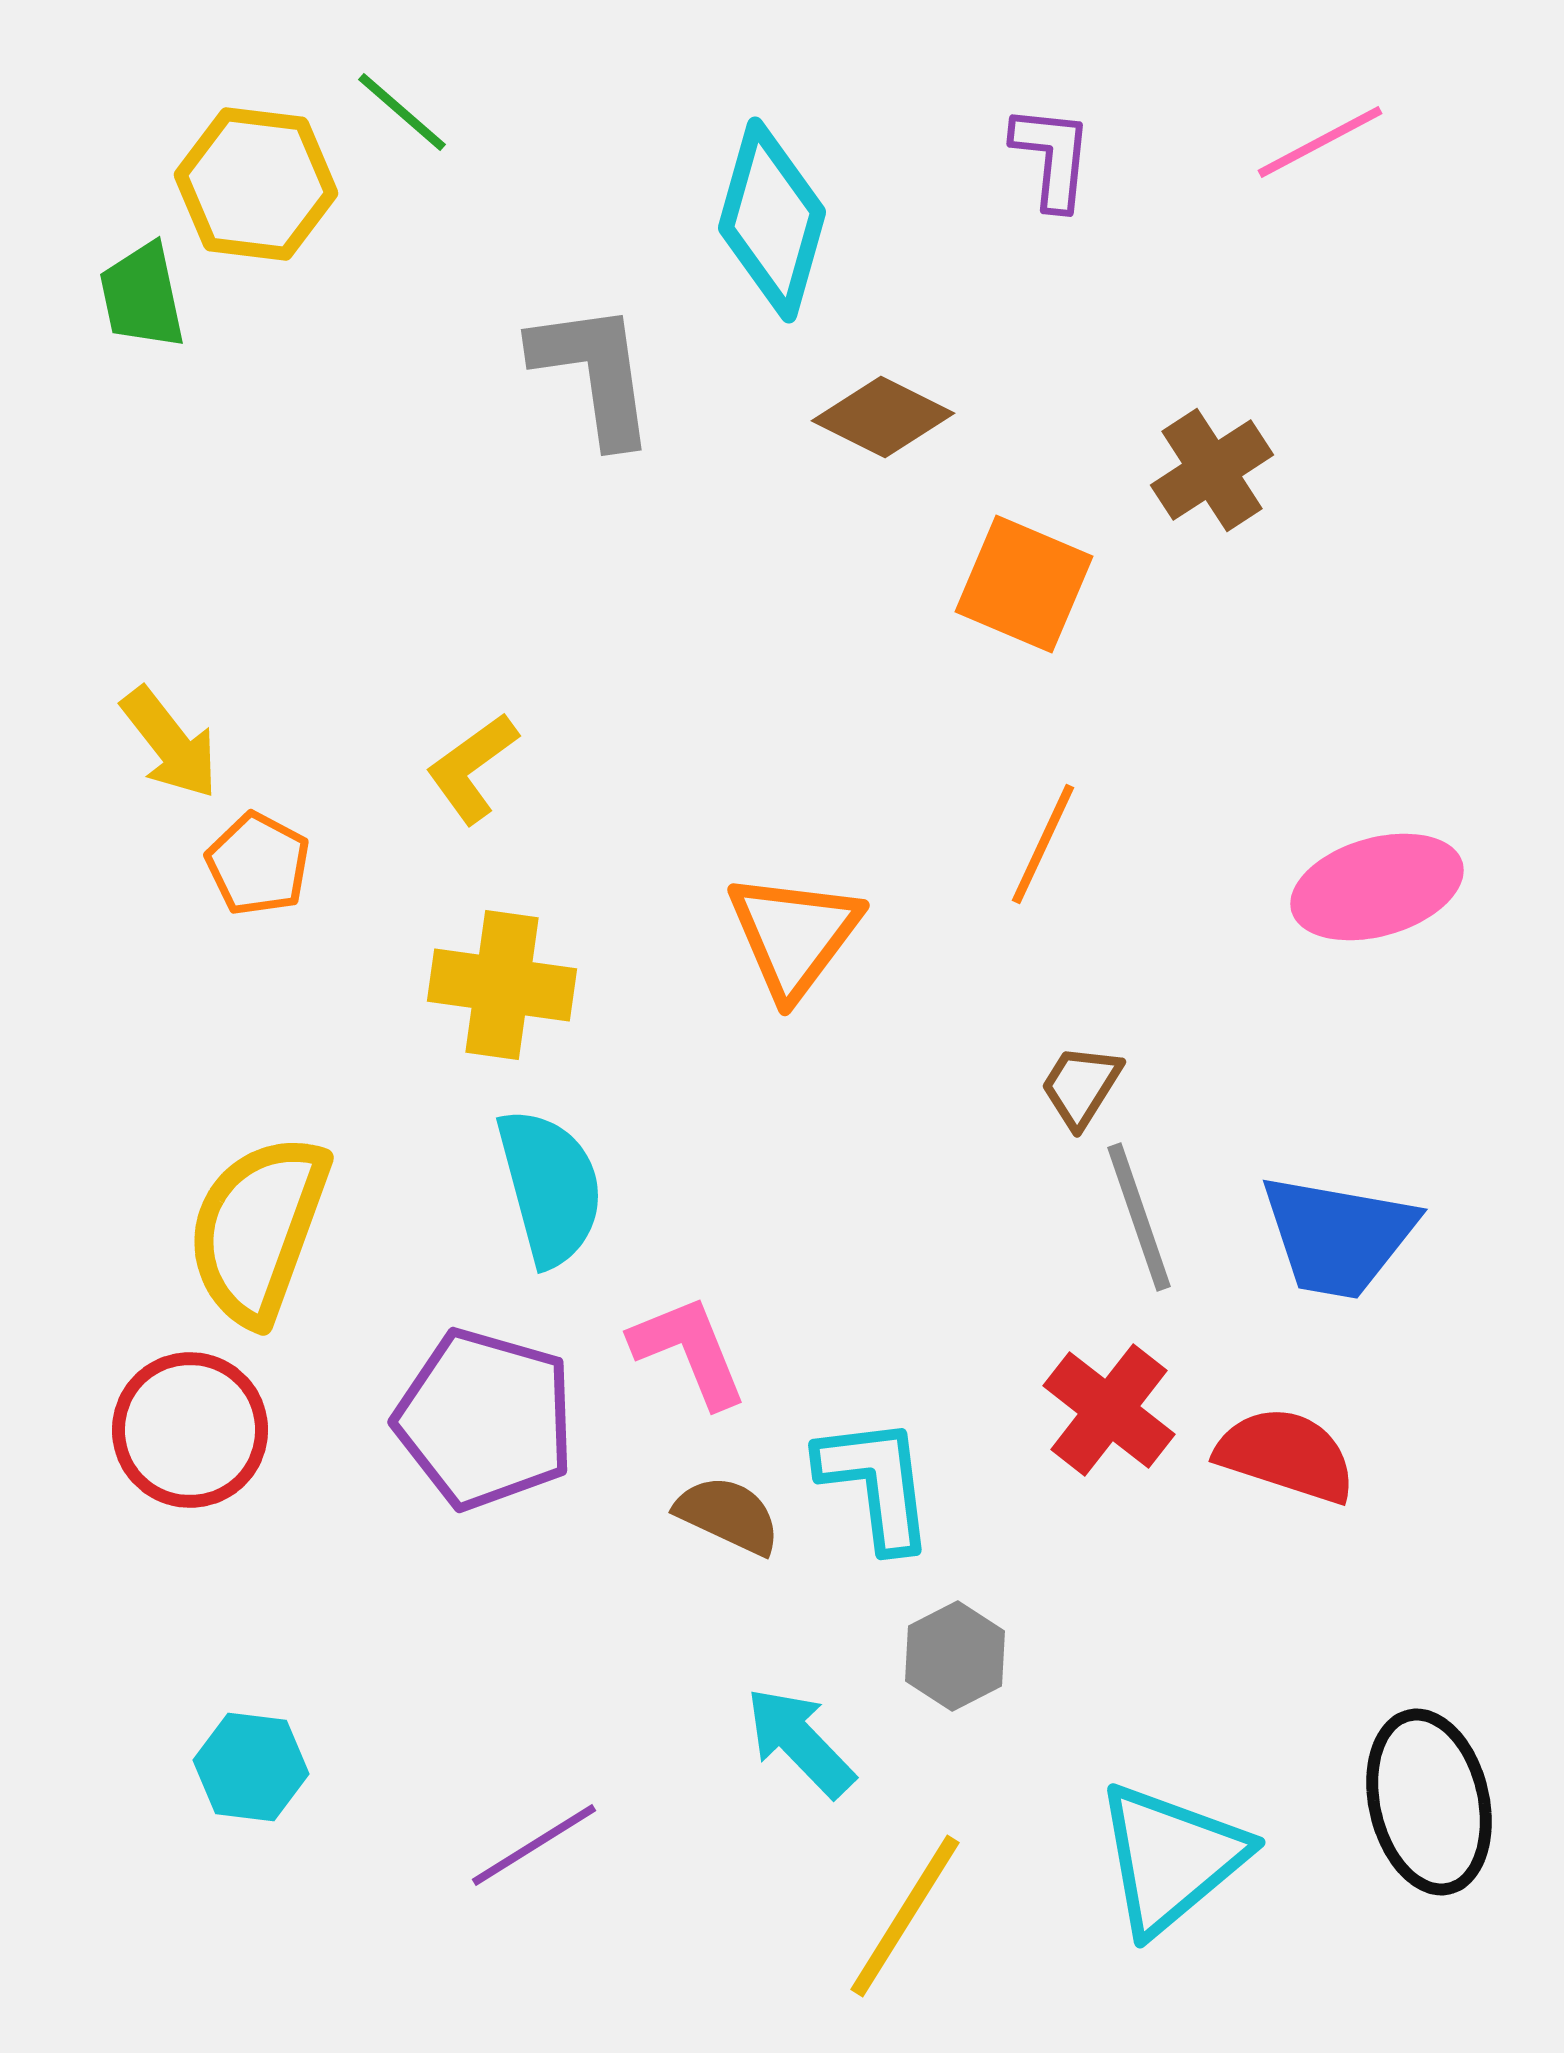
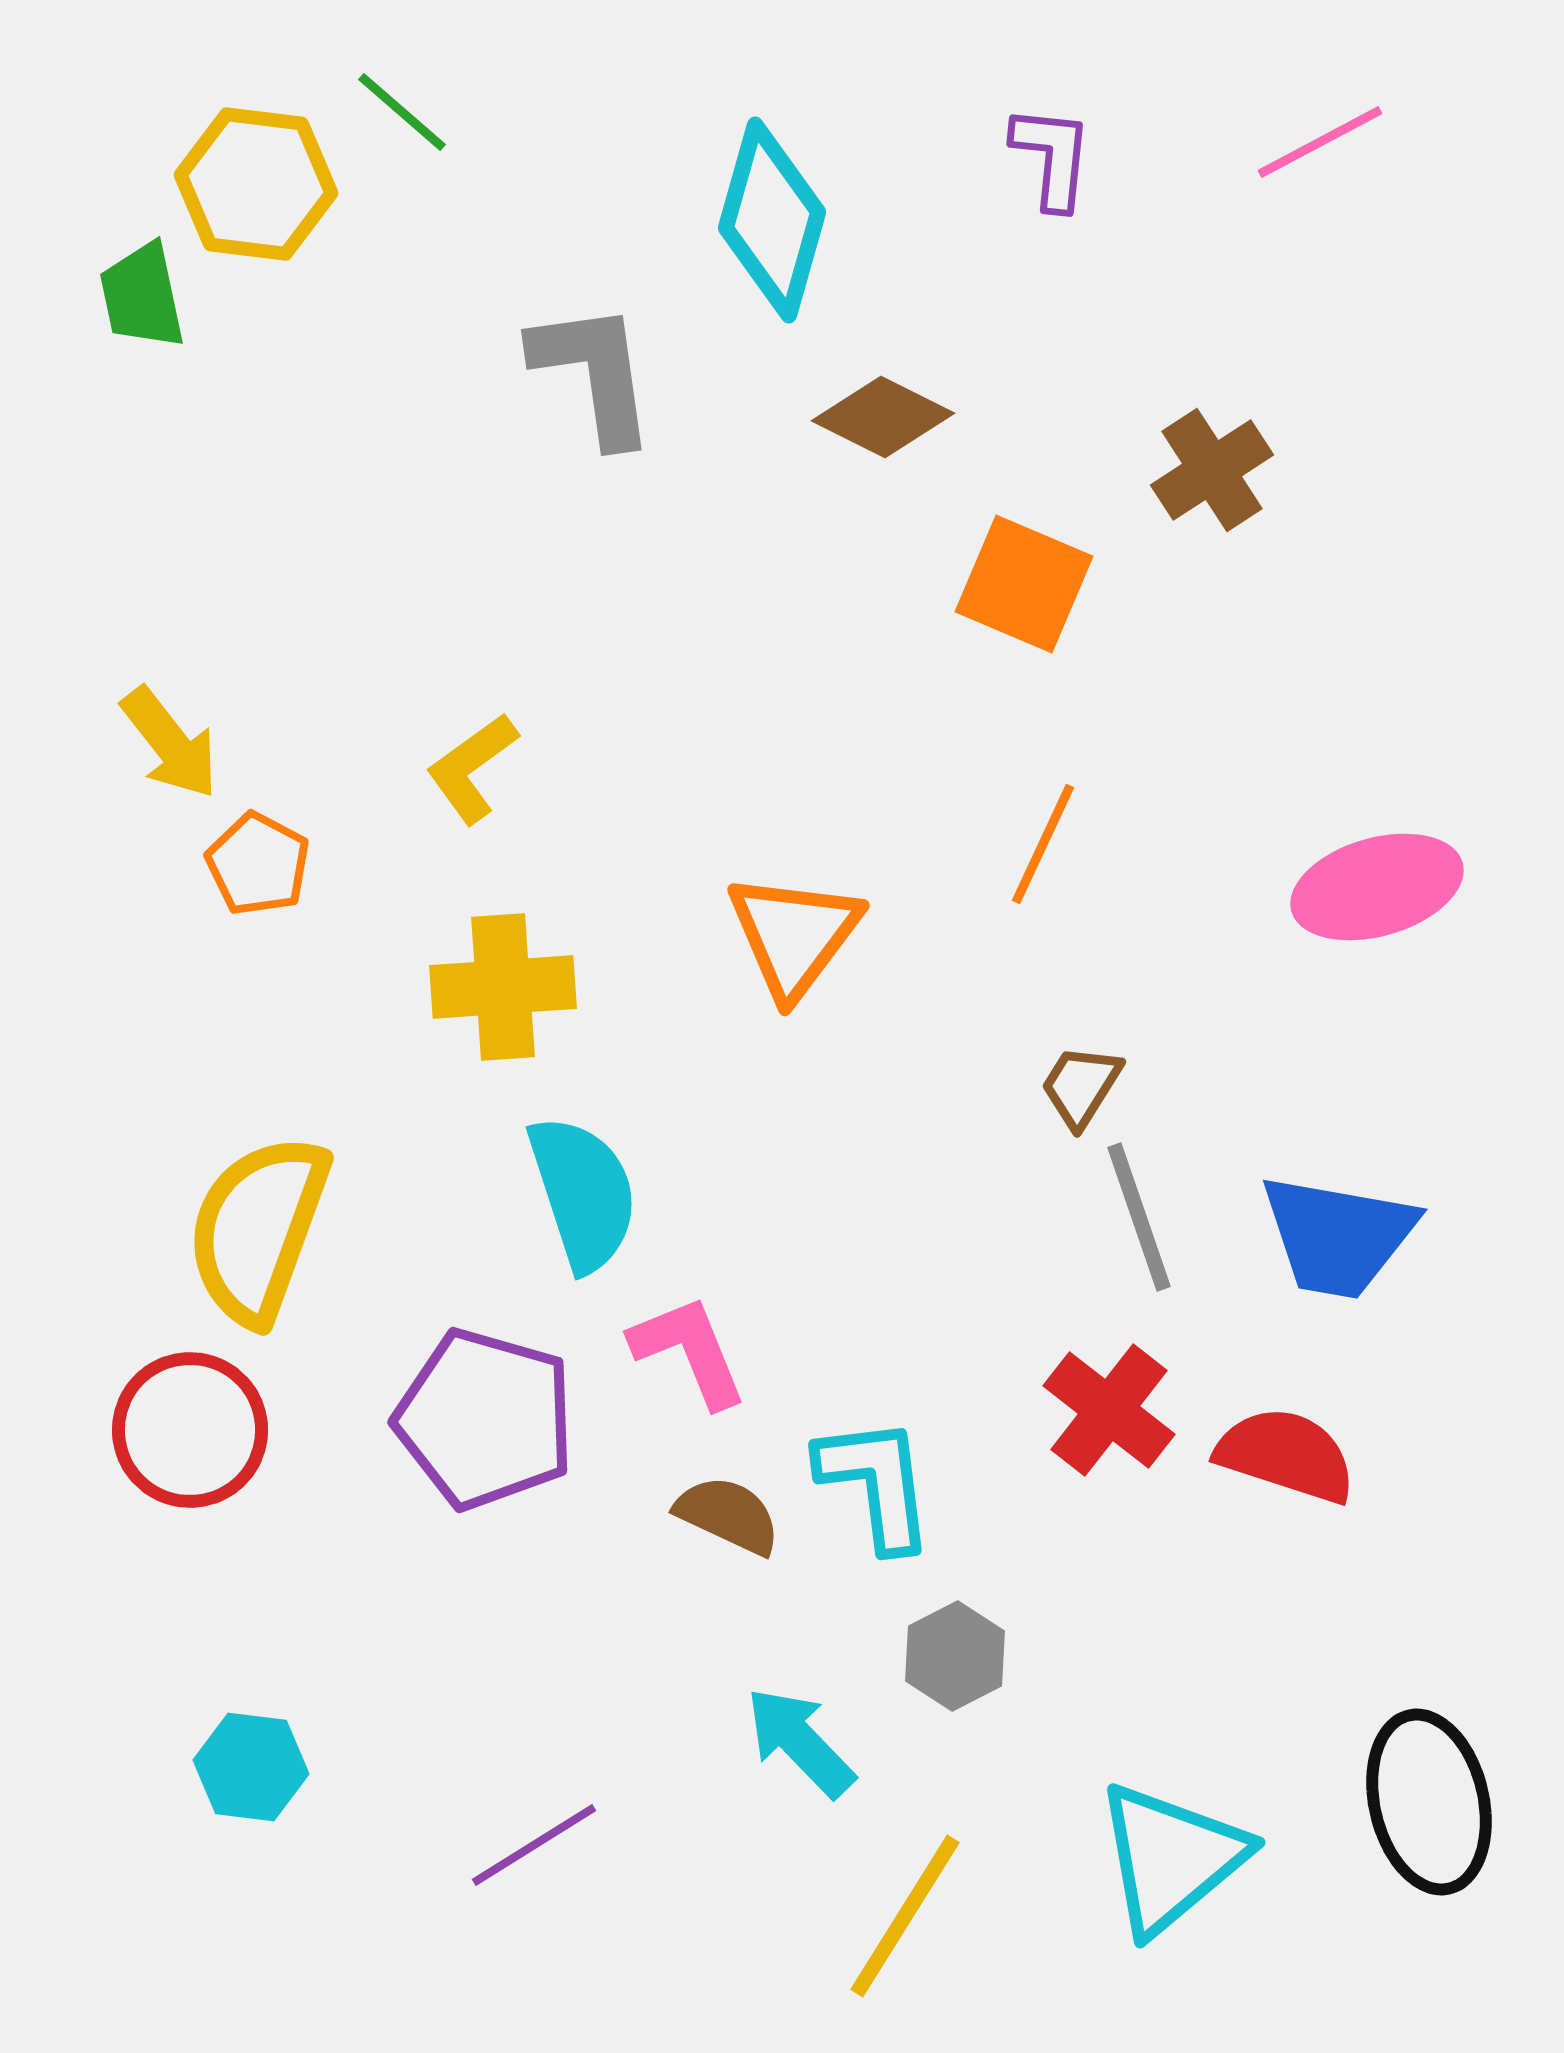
yellow cross: moved 1 px right, 2 px down; rotated 12 degrees counterclockwise
cyan semicircle: moved 33 px right, 6 px down; rotated 3 degrees counterclockwise
